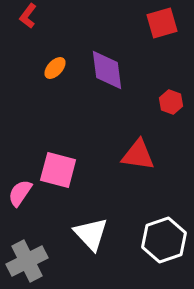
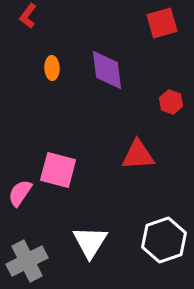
orange ellipse: moved 3 px left; rotated 45 degrees counterclockwise
red triangle: rotated 12 degrees counterclockwise
white triangle: moved 1 px left, 8 px down; rotated 15 degrees clockwise
